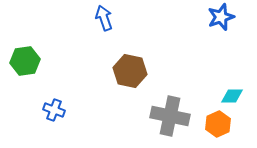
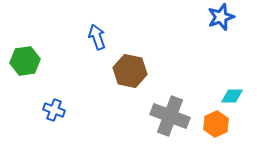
blue arrow: moved 7 px left, 19 px down
gray cross: rotated 9 degrees clockwise
orange hexagon: moved 2 px left
